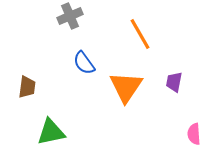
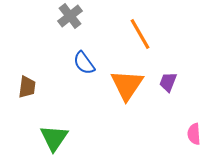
gray cross: rotated 15 degrees counterclockwise
purple trapezoid: moved 6 px left; rotated 10 degrees clockwise
orange triangle: moved 1 px right, 2 px up
green triangle: moved 3 px right, 6 px down; rotated 44 degrees counterclockwise
